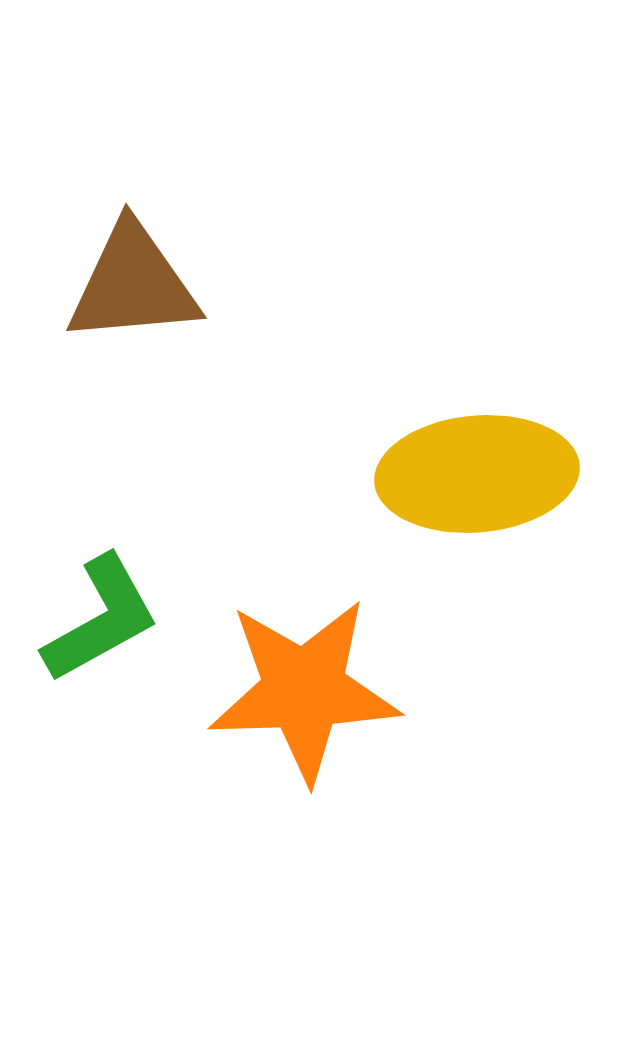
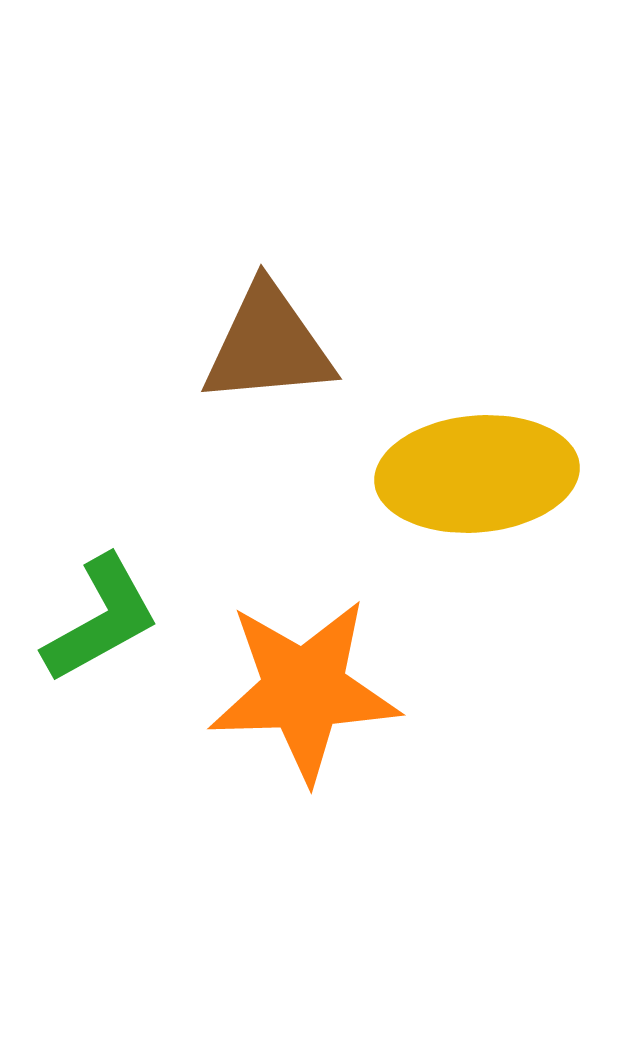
brown triangle: moved 135 px right, 61 px down
